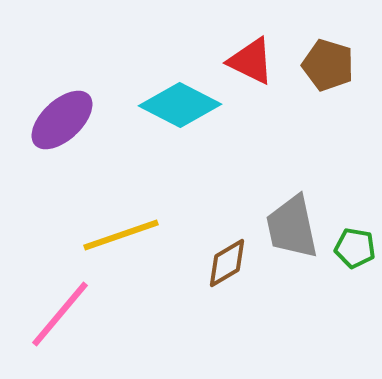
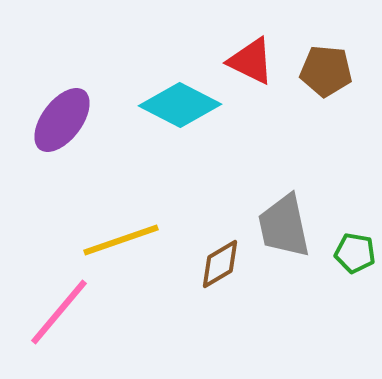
brown pentagon: moved 2 px left, 6 px down; rotated 12 degrees counterclockwise
purple ellipse: rotated 10 degrees counterclockwise
gray trapezoid: moved 8 px left, 1 px up
yellow line: moved 5 px down
green pentagon: moved 5 px down
brown diamond: moved 7 px left, 1 px down
pink line: moved 1 px left, 2 px up
